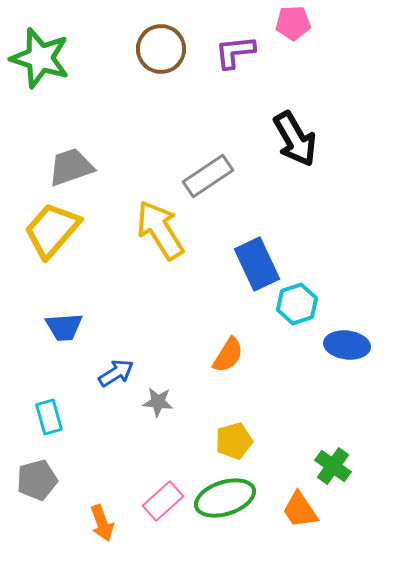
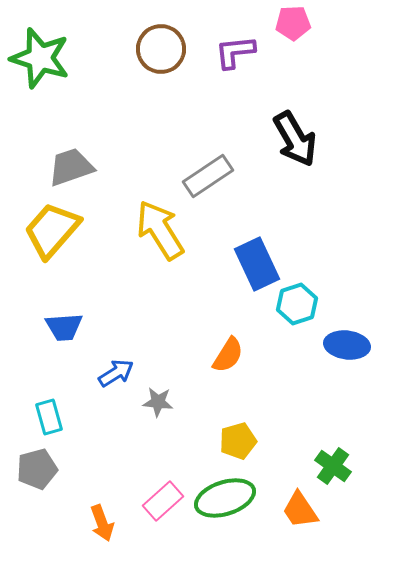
yellow pentagon: moved 4 px right
gray pentagon: moved 11 px up
